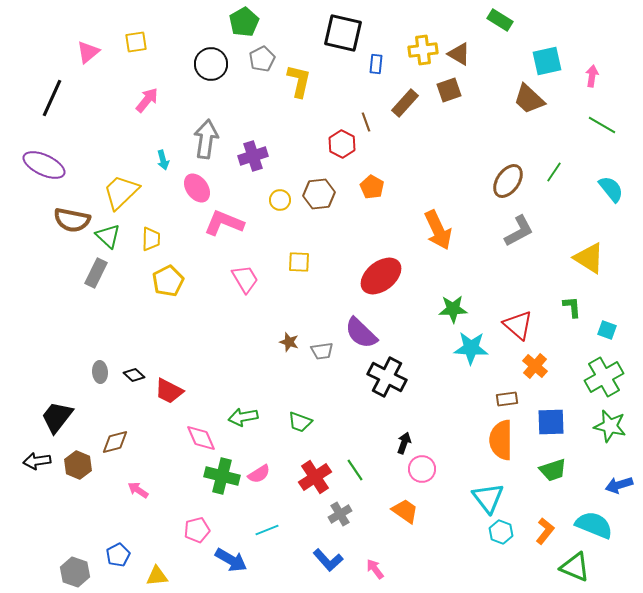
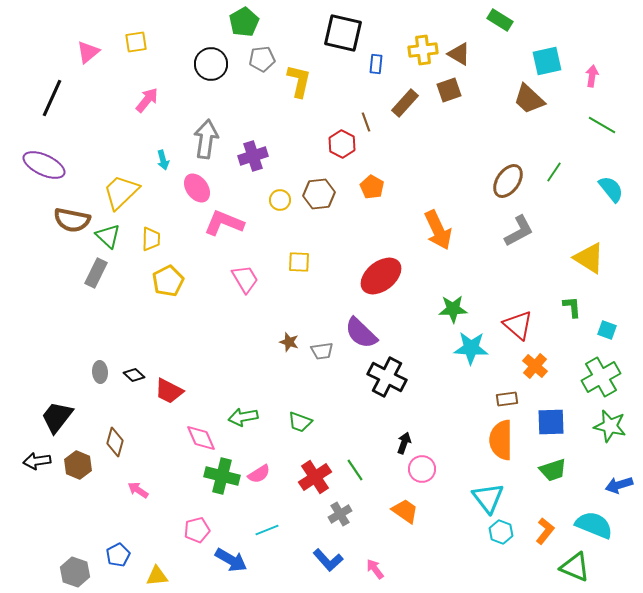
gray pentagon at (262, 59): rotated 20 degrees clockwise
green cross at (604, 377): moved 3 px left
brown diamond at (115, 442): rotated 60 degrees counterclockwise
